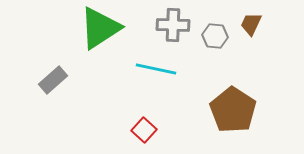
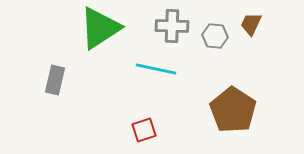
gray cross: moved 1 px left, 1 px down
gray rectangle: moved 2 px right; rotated 36 degrees counterclockwise
red square: rotated 30 degrees clockwise
